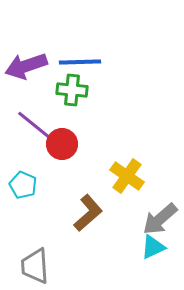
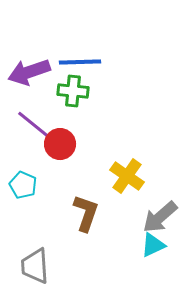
purple arrow: moved 3 px right, 6 px down
green cross: moved 1 px right, 1 px down
red circle: moved 2 px left
brown L-shape: moved 2 px left; rotated 30 degrees counterclockwise
gray arrow: moved 2 px up
cyan triangle: moved 2 px up
